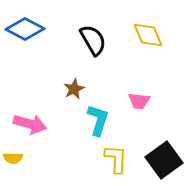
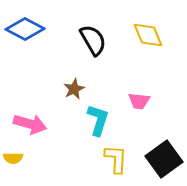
black square: moved 1 px up
